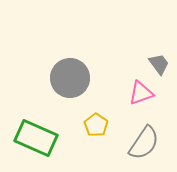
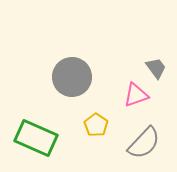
gray trapezoid: moved 3 px left, 4 px down
gray circle: moved 2 px right, 1 px up
pink triangle: moved 5 px left, 2 px down
gray semicircle: rotated 9 degrees clockwise
